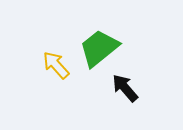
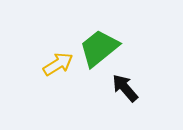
yellow arrow: moved 2 px right, 1 px up; rotated 100 degrees clockwise
